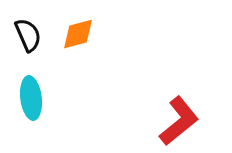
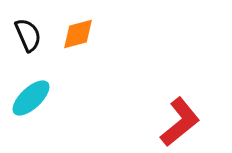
cyan ellipse: rotated 54 degrees clockwise
red L-shape: moved 1 px right, 1 px down
